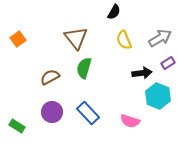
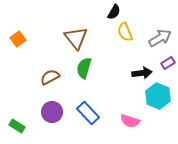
yellow semicircle: moved 1 px right, 8 px up
